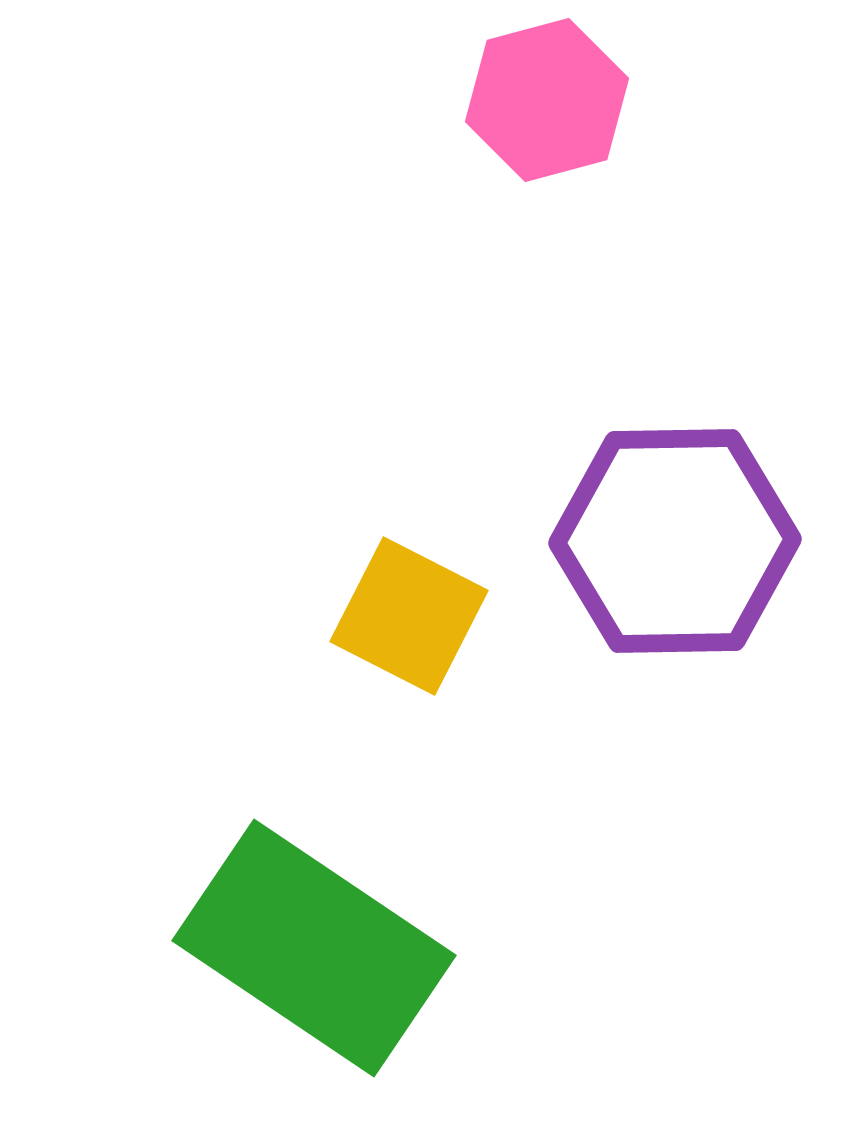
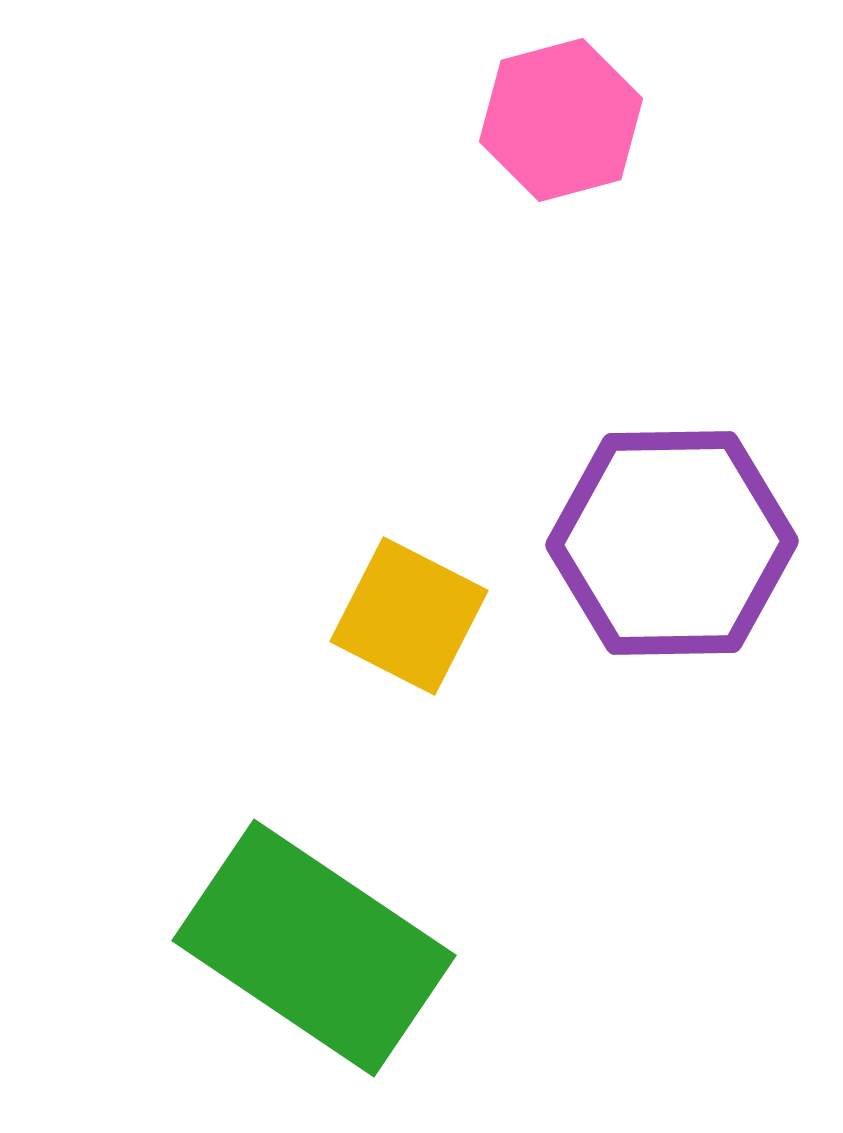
pink hexagon: moved 14 px right, 20 px down
purple hexagon: moved 3 px left, 2 px down
